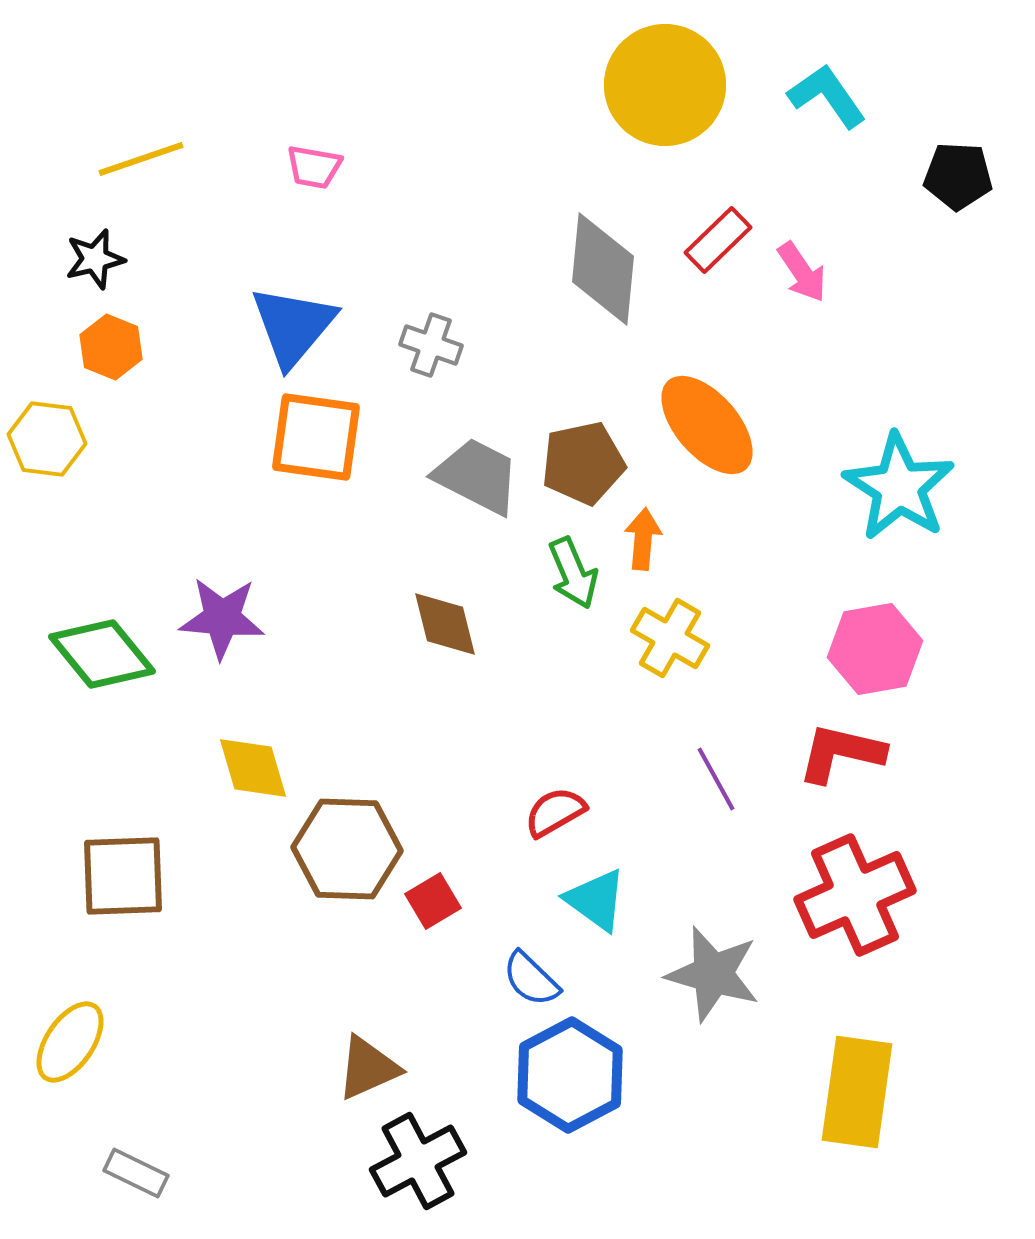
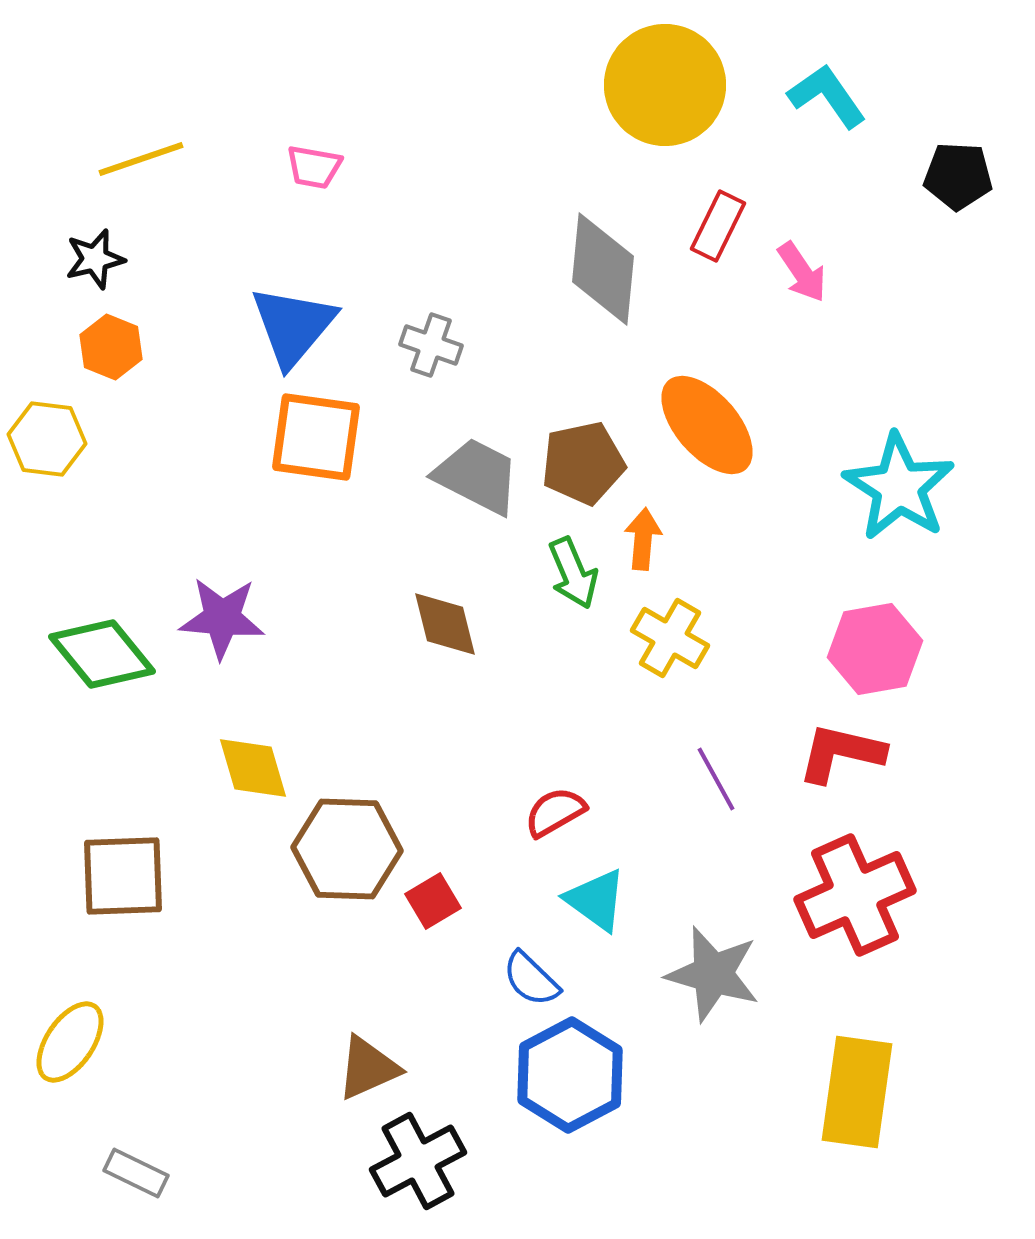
red rectangle at (718, 240): moved 14 px up; rotated 20 degrees counterclockwise
